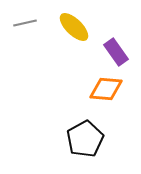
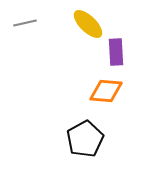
yellow ellipse: moved 14 px right, 3 px up
purple rectangle: rotated 32 degrees clockwise
orange diamond: moved 2 px down
